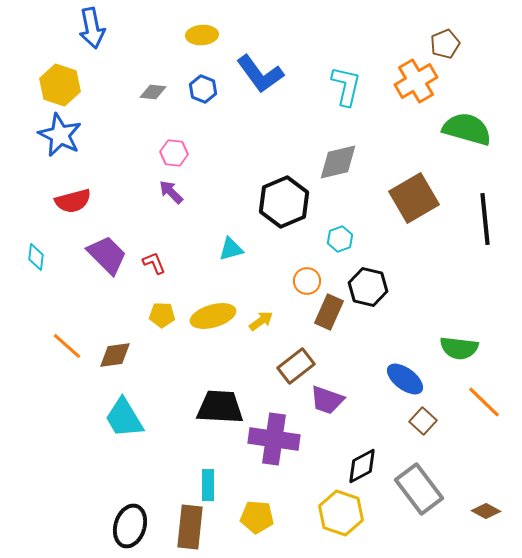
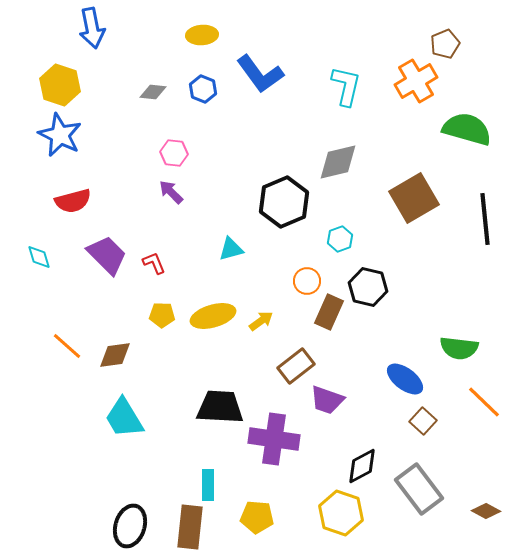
cyan diamond at (36, 257): moved 3 px right; rotated 24 degrees counterclockwise
